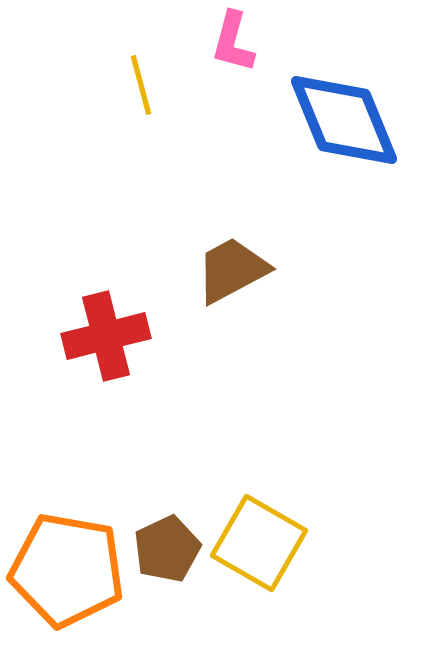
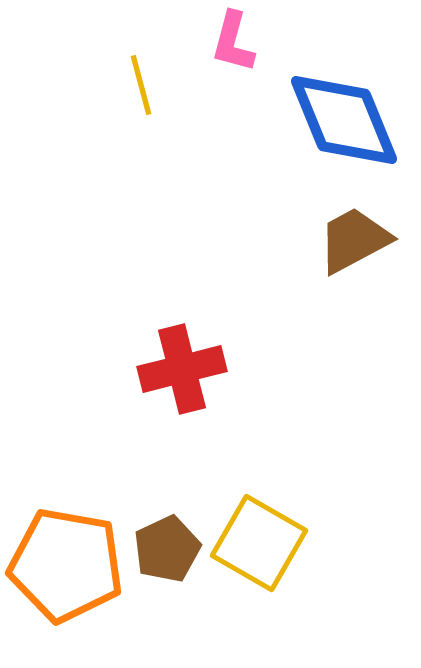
brown trapezoid: moved 122 px right, 30 px up
red cross: moved 76 px right, 33 px down
orange pentagon: moved 1 px left, 5 px up
